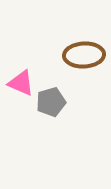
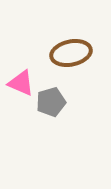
brown ellipse: moved 13 px left, 2 px up; rotated 9 degrees counterclockwise
